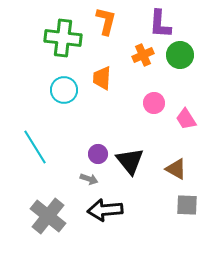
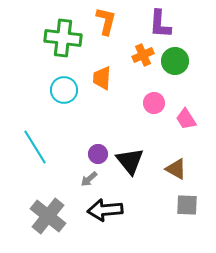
green circle: moved 5 px left, 6 px down
gray arrow: rotated 120 degrees clockwise
